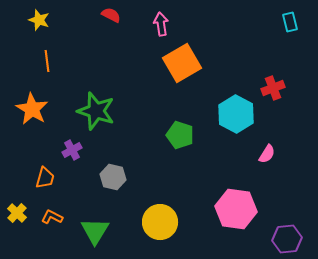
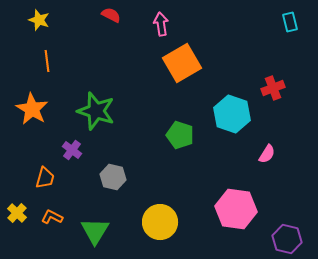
cyan hexagon: moved 4 px left; rotated 9 degrees counterclockwise
purple cross: rotated 24 degrees counterclockwise
purple hexagon: rotated 20 degrees clockwise
